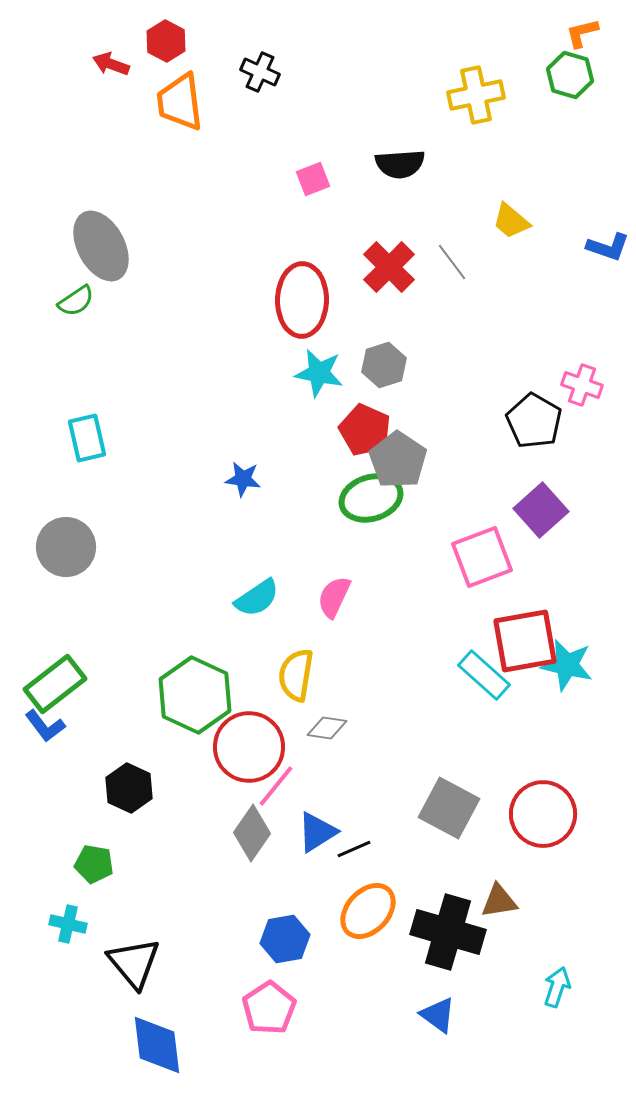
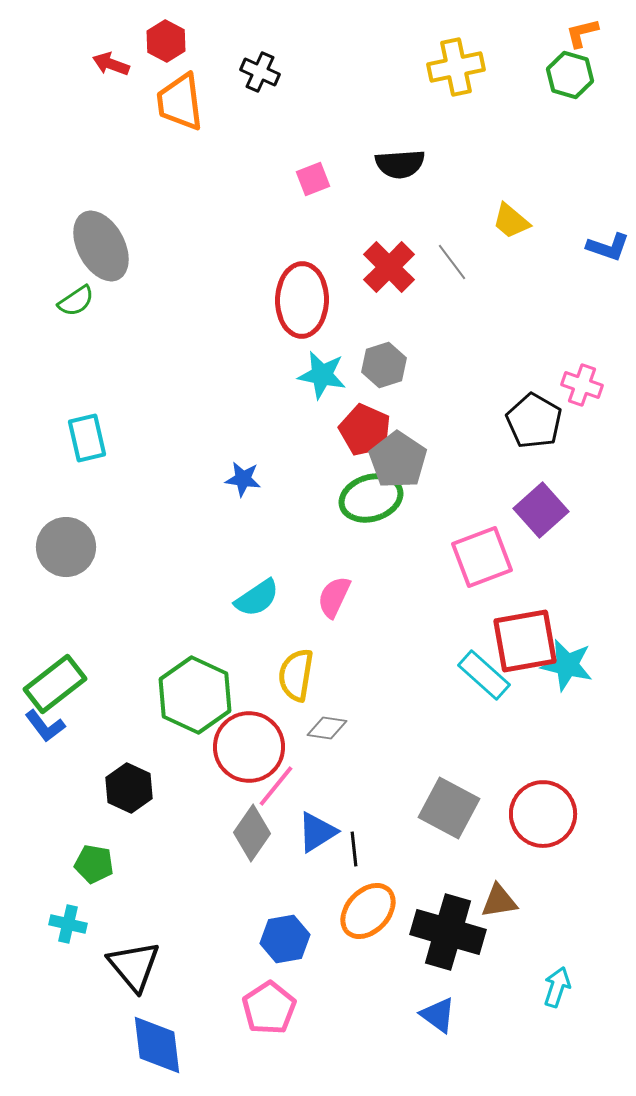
yellow cross at (476, 95): moved 20 px left, 28 px up
cyan star at (319, 373): moved 3 px right, 2 px down
black line at (354, 849): rotated 72 degrees counterclockwise
black triangle at (134, 963): moved 3 px down
